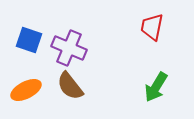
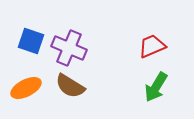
red trapezoid: moved 19 px down; rotated 56 degrees clockwise
blue square: moved 2 px right, 1 px down
brown semicircle: rotated 20 degrees counterclockwise
orange ellipse: moved 2 px up
